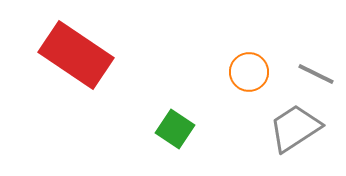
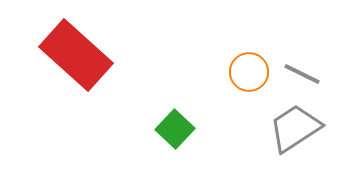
red rectangle: rotated 8 degrees clockwise
gray line: moved 14 px left
green square: rotated 9 degrees clockwise
